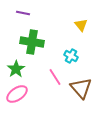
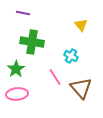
pink ellipse: rotated 30 degrees clockwise
